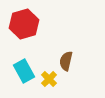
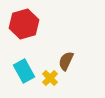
brown semicircle: rotated 12 degrees clockwise
yellow cross: moved 1 px right, 1 px up
